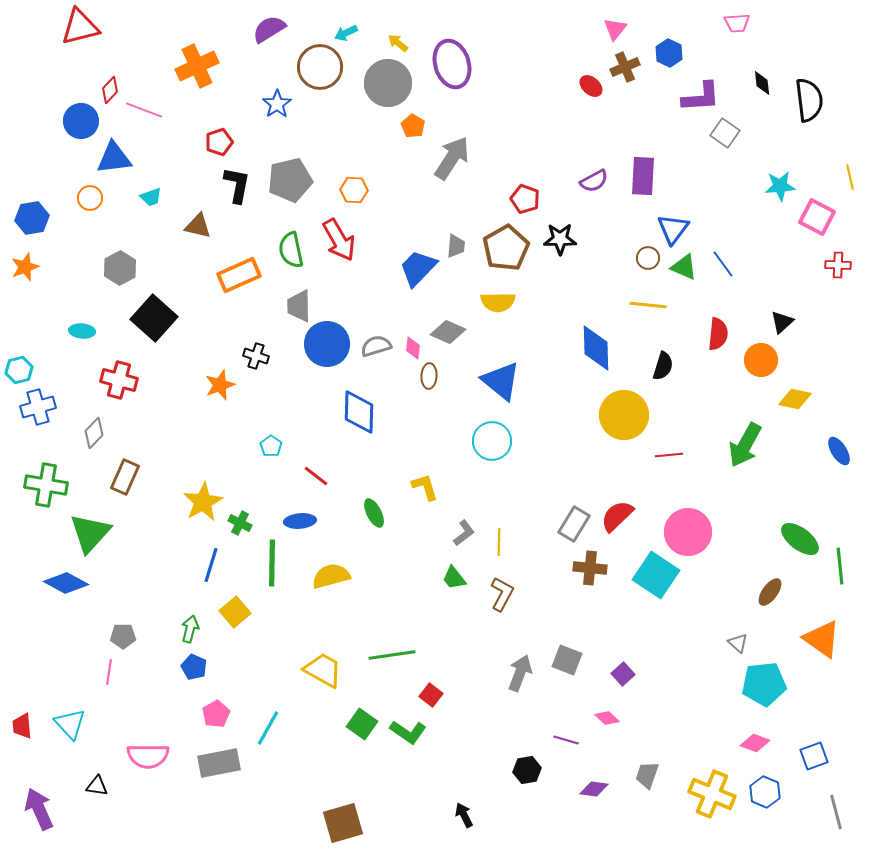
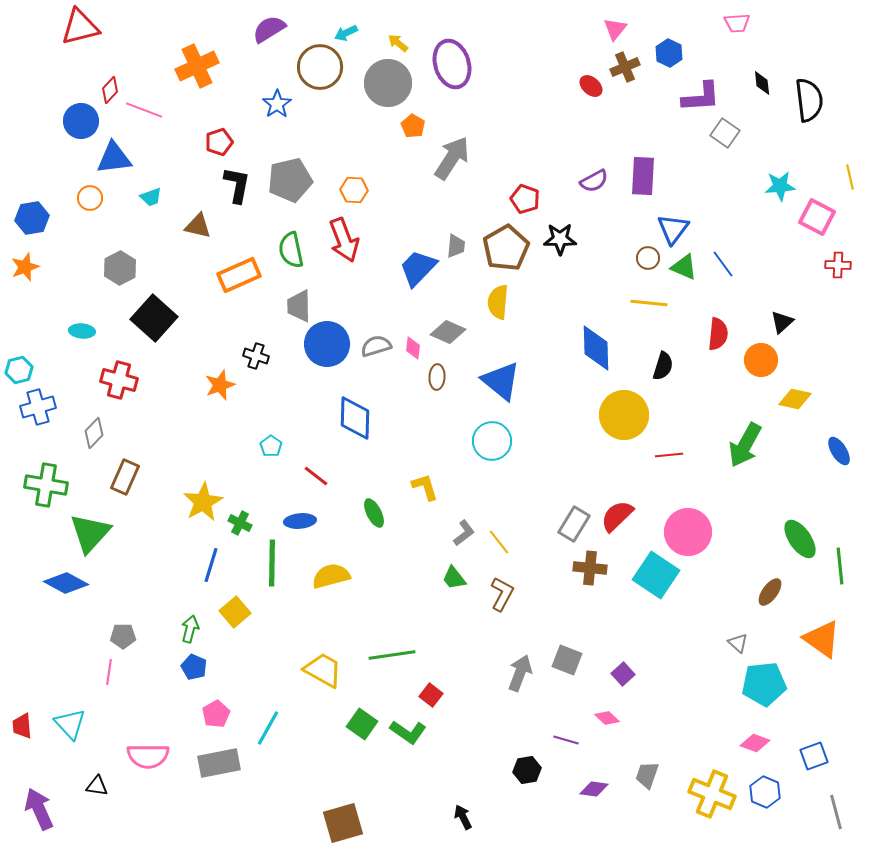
red arrow at (339, 240): moved 5 px right; rotated 9 degrees clockwise
yellow semicircle at (498, 302): rotated 96 degrees clockwise
yellow line at (648, 305): moved 1 px right, 2 px up
brown ellipse at (429, 376): moved 8 px right, 1 px down
blue diamond at (359, 412): moved 4 px left, 6 px down
green ellipse at (800, 539): rotated 18 degrees clockwise
yellow line at (499, 542): rotated 40 degrees counterclockwise
black arrow at (464, 815): moved 1 px left, 2 px down
